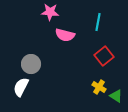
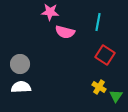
pink semicircle: moved 3 px up
red square: moved 1 px right, 1 px up; rotated 18 degrees counterclockwise
gray circle: moved 11 px left
white semicircle: rotated 60 degrees clockwise
green triangle: rotated 32 degrees clockwise
